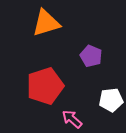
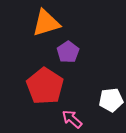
purple pentagon: moved 23 px left, 4 px up; rotated 15 degrees clockwise
red pentagon: rotated 21 degrees counterclockwise
